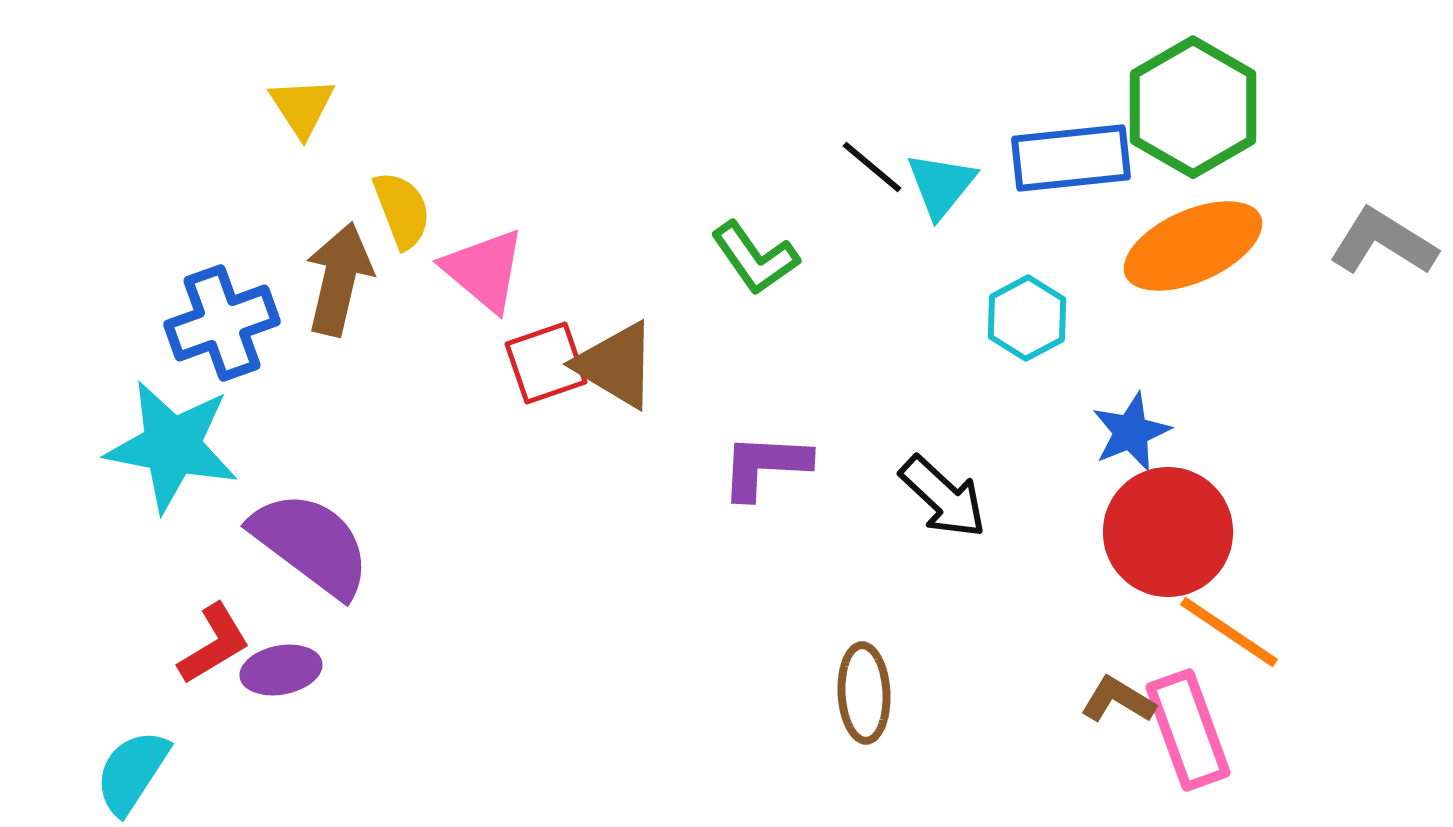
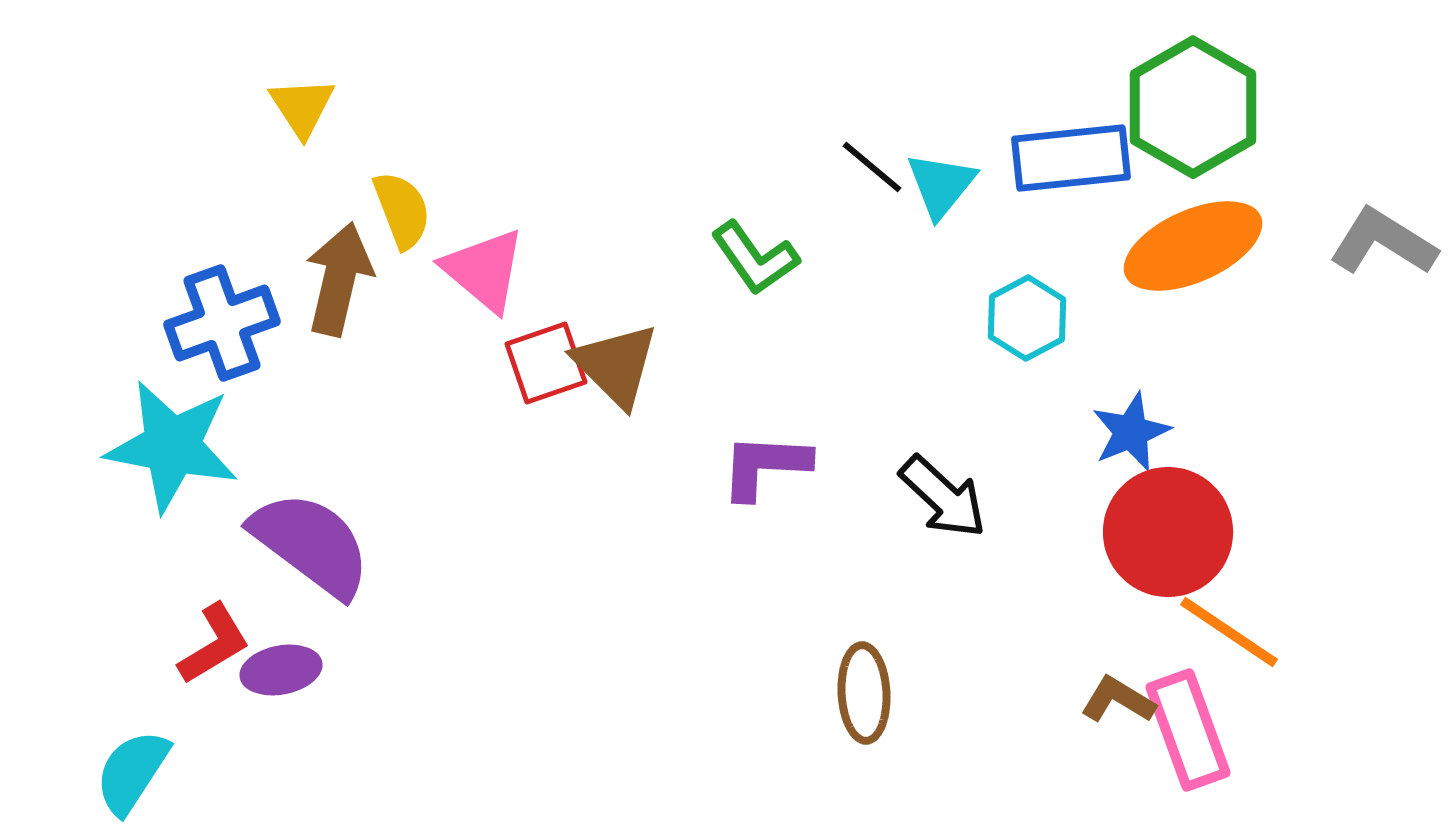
brown triangle: rotated 14 degrees clockwise
